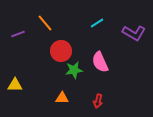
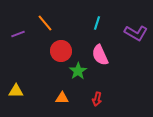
cyan line: rotated 40 degrees counterclockwise
purple L-shape: moved 2 px right
pink semicircle: moved 7 px up
green star: moved 4 px right, 1 px down; rotated 24 degrees counterclockwise
yellow triangle: moved 1 px right, 6 px down
red arrow: moved 1 px left, 2 px up
